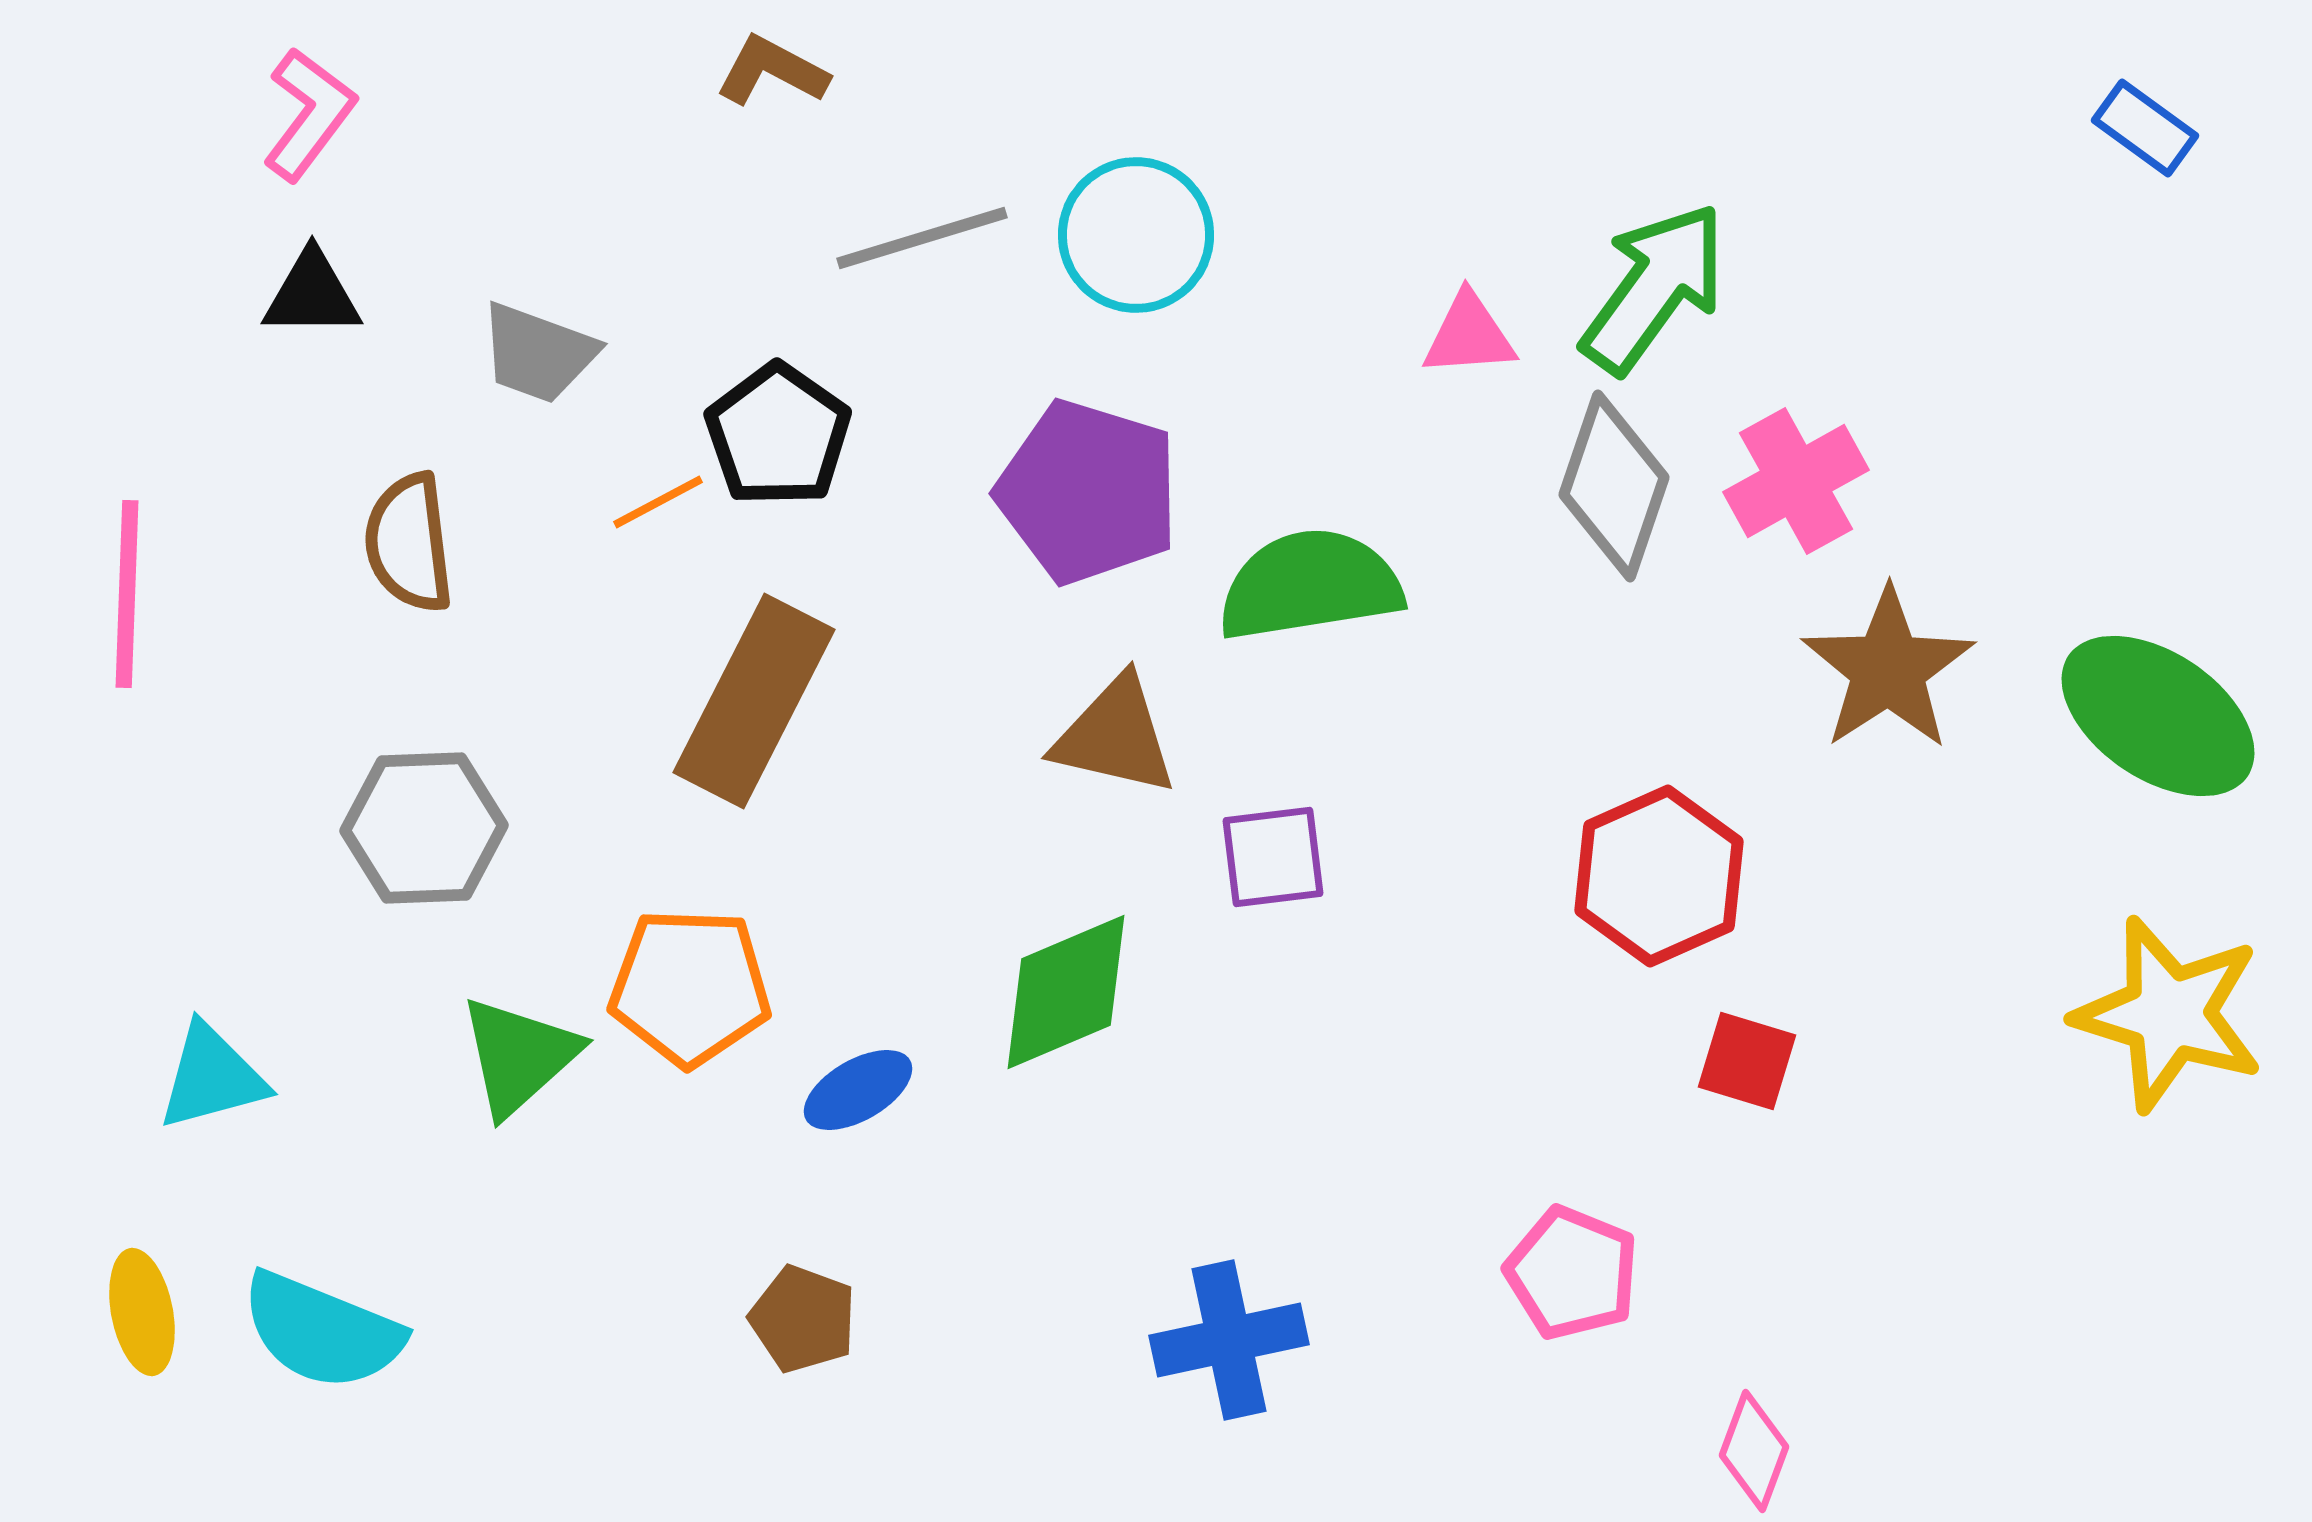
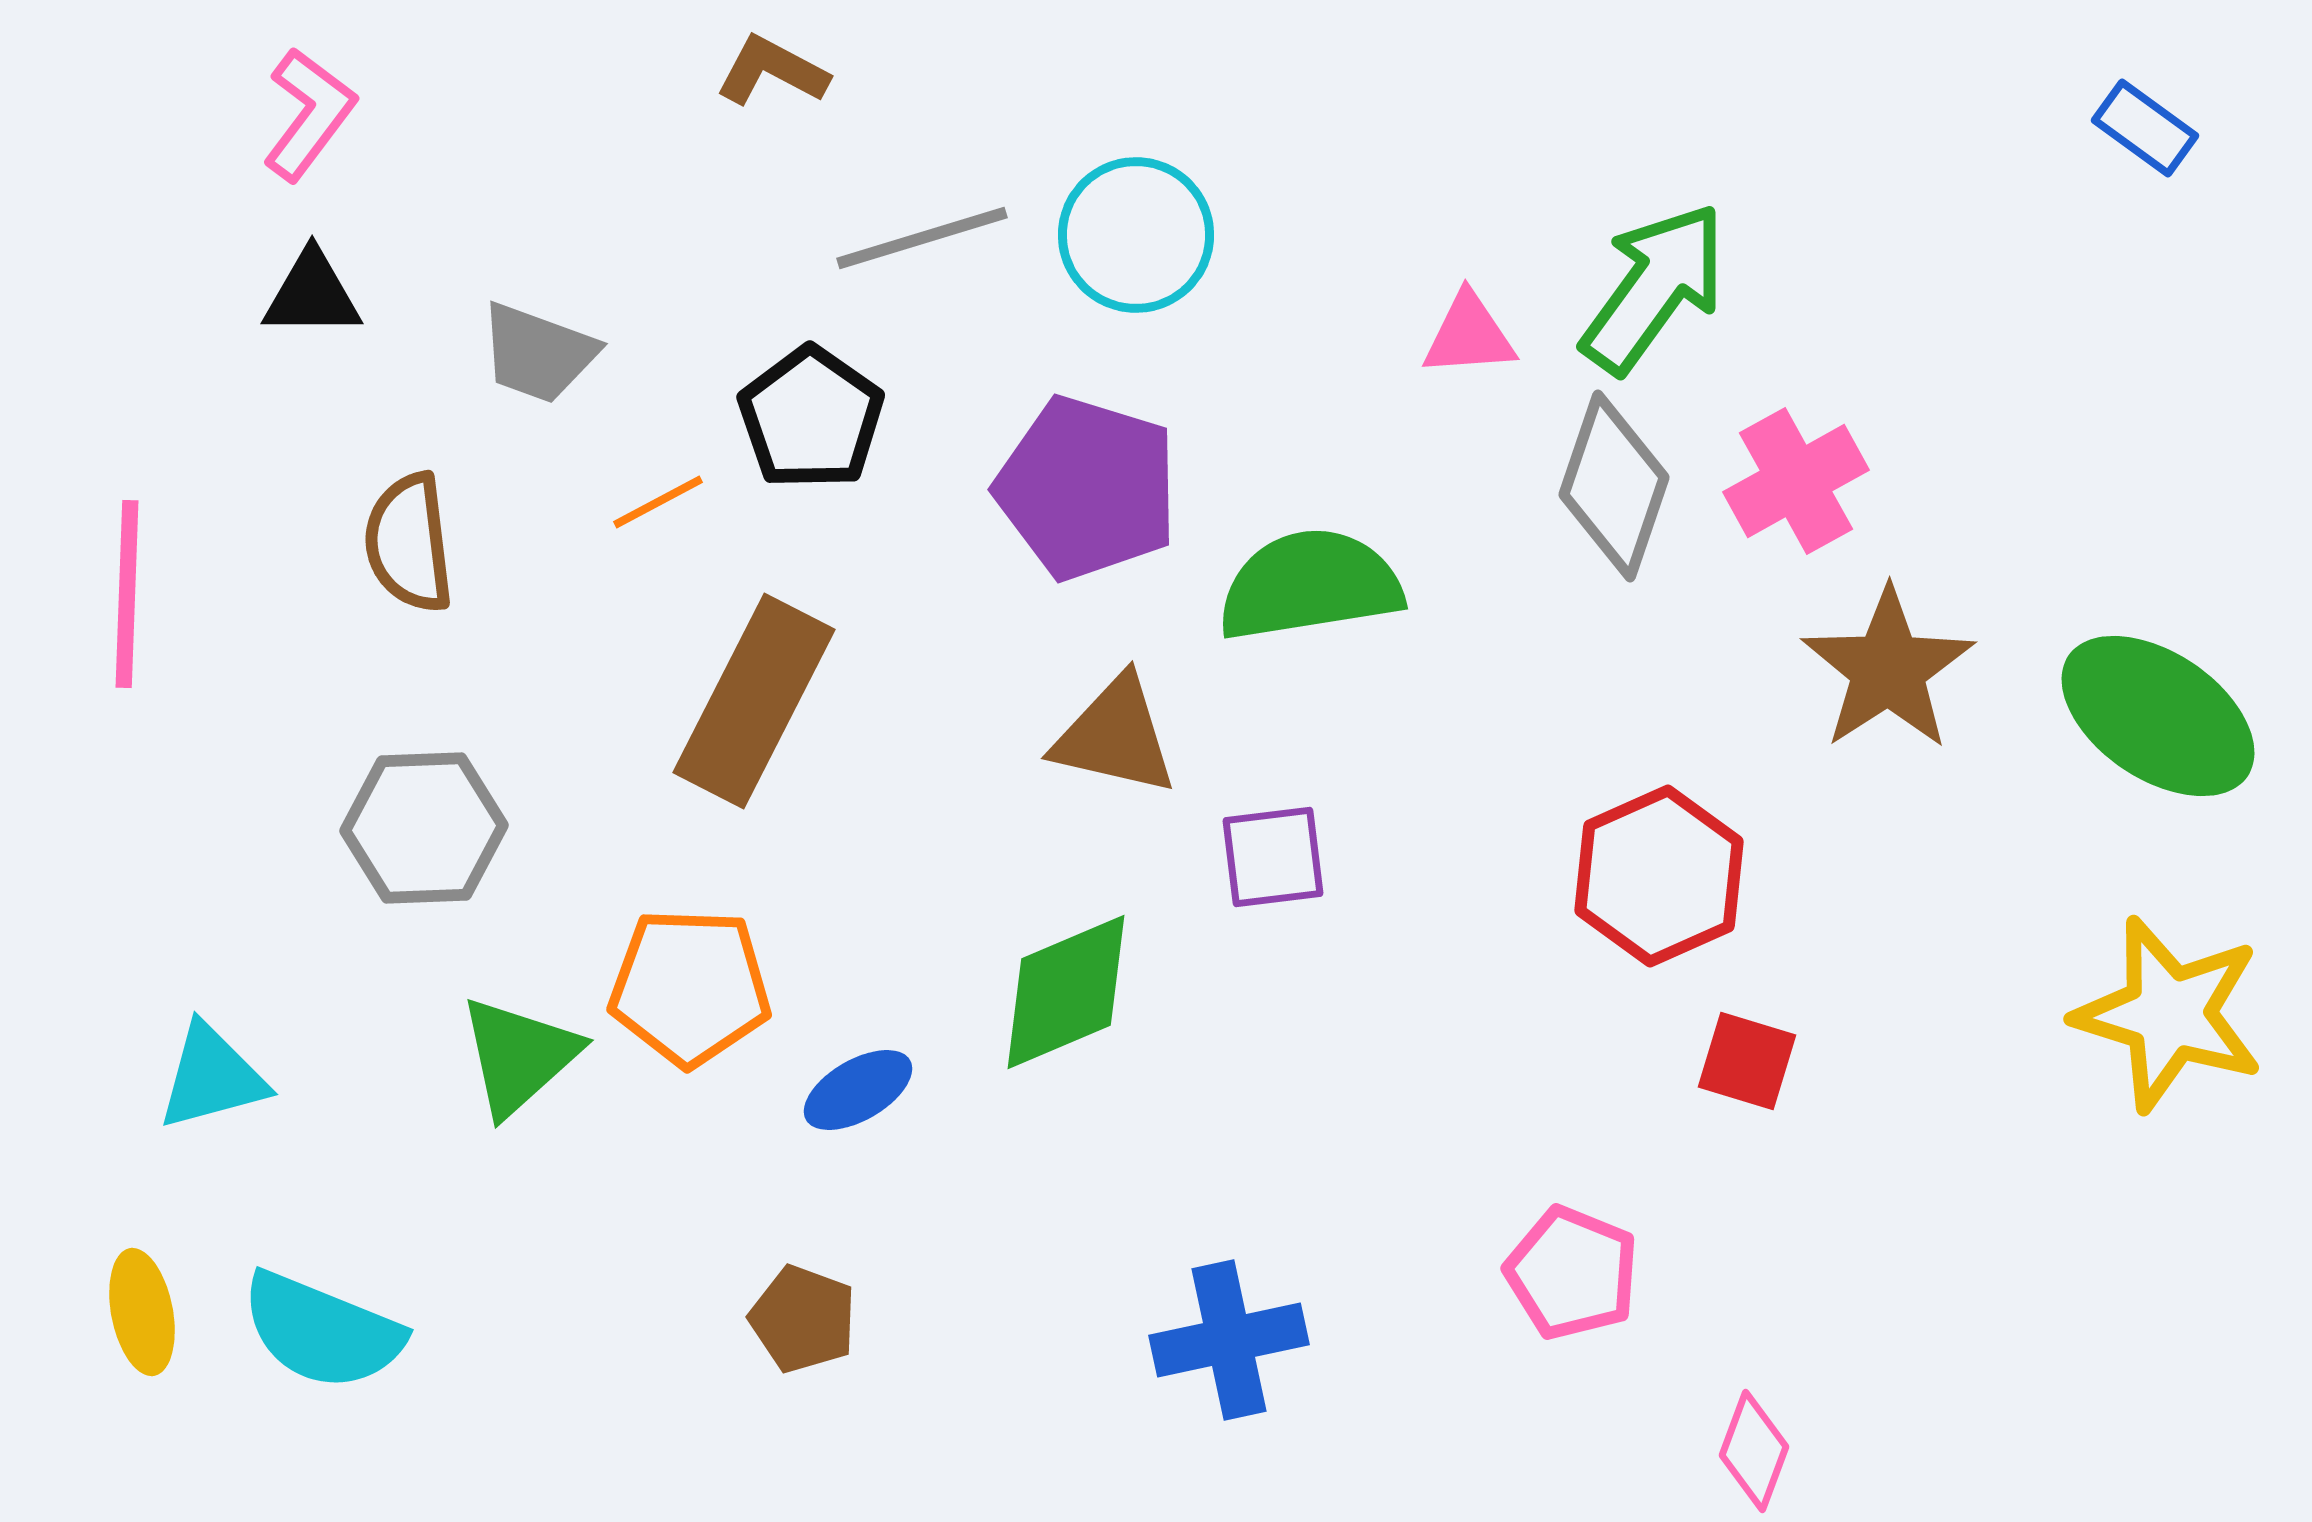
black pentagon: moved 33 px right, 17 px up
purple pentagon: moved 1 px left, 4 px up
